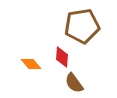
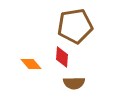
brown pentagon: moved 7 px left
brown semicircle: rotated 55 degrees counterclockwise
